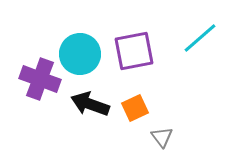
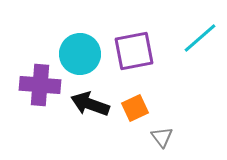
purple cross: moved 6 px down; rotated 15 degrees counterclockwise
